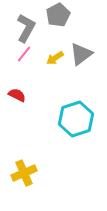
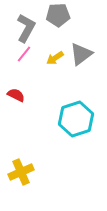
gray pentagon: rotated 25 degrees clockwise
red semicircle: moved 1 px left
yellow cross: moved 3 px left, 1 px up
